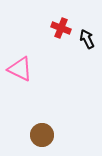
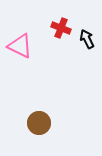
pink triangle: moved 23 px up
brown circle: moved 3 px left, 12 px up
